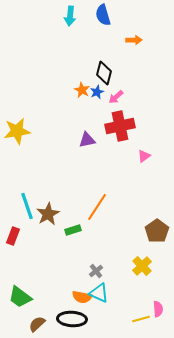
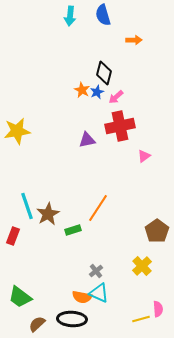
orange line: moved 1 px right, 1 px down
